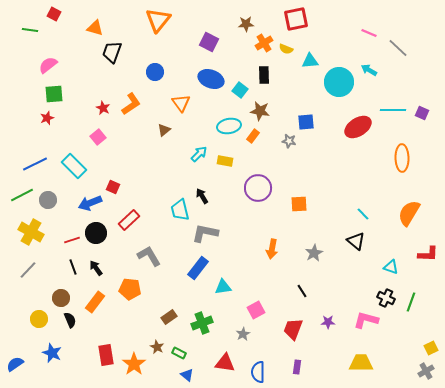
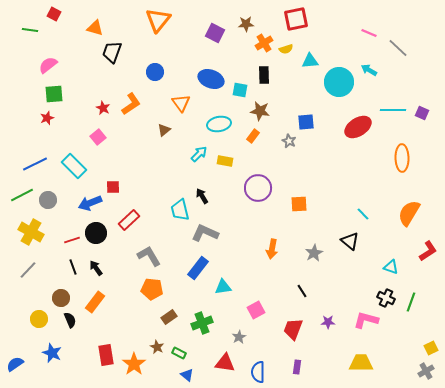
purple square at (209, 42): moved 6 px right, 9 px up
yellow semicircle at (286, 49): rotated 40 degrees counterclockwise
cyan square at (240, 90): rotated 28 degrees counterclockwise
cyan ellipse at (229, 126): moved 10 px left, 2 px up
gray star at (289, 141): rotated 16 degrees clockwise
red square at (113, 187): rotated 24 degrees counterclockwise
gray L-shape at (205, 233): rotated 12 degrees clockwise
black triangle at (356, 241): moved 6 px left
red L-shape at (428, 254): moved 3 px up; rotated 35 degrees counterclockwise
orange pentagon at (130, 289): moved 22 px right
gray star at (243, 334): moved 4 px left, 3 px down
